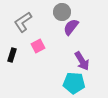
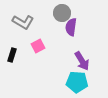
gray circle: moved 1 px down
gray L-shape: rotated 115 degrees counterclockwise
purple semicircle: rotated 30 degrees counterclockwise
cyan pentagon: moved 3 px right, 1 px up
